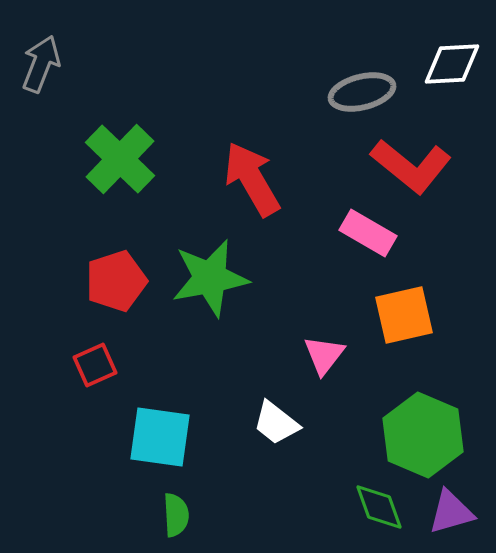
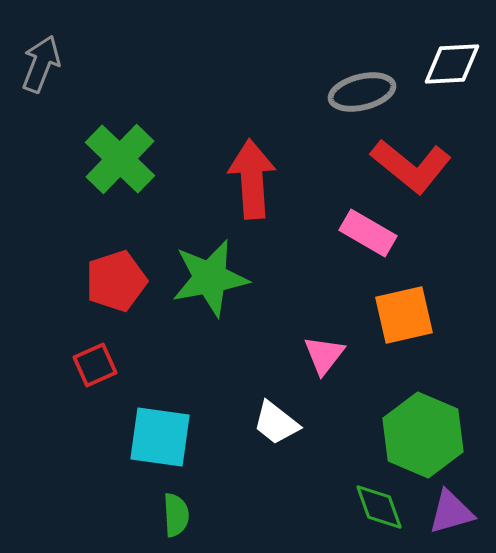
red arrow: rotated 26 degrees clockwise
